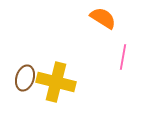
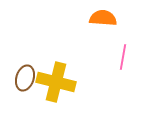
orange semicircle: rotated 28 degrees counterclockwise
